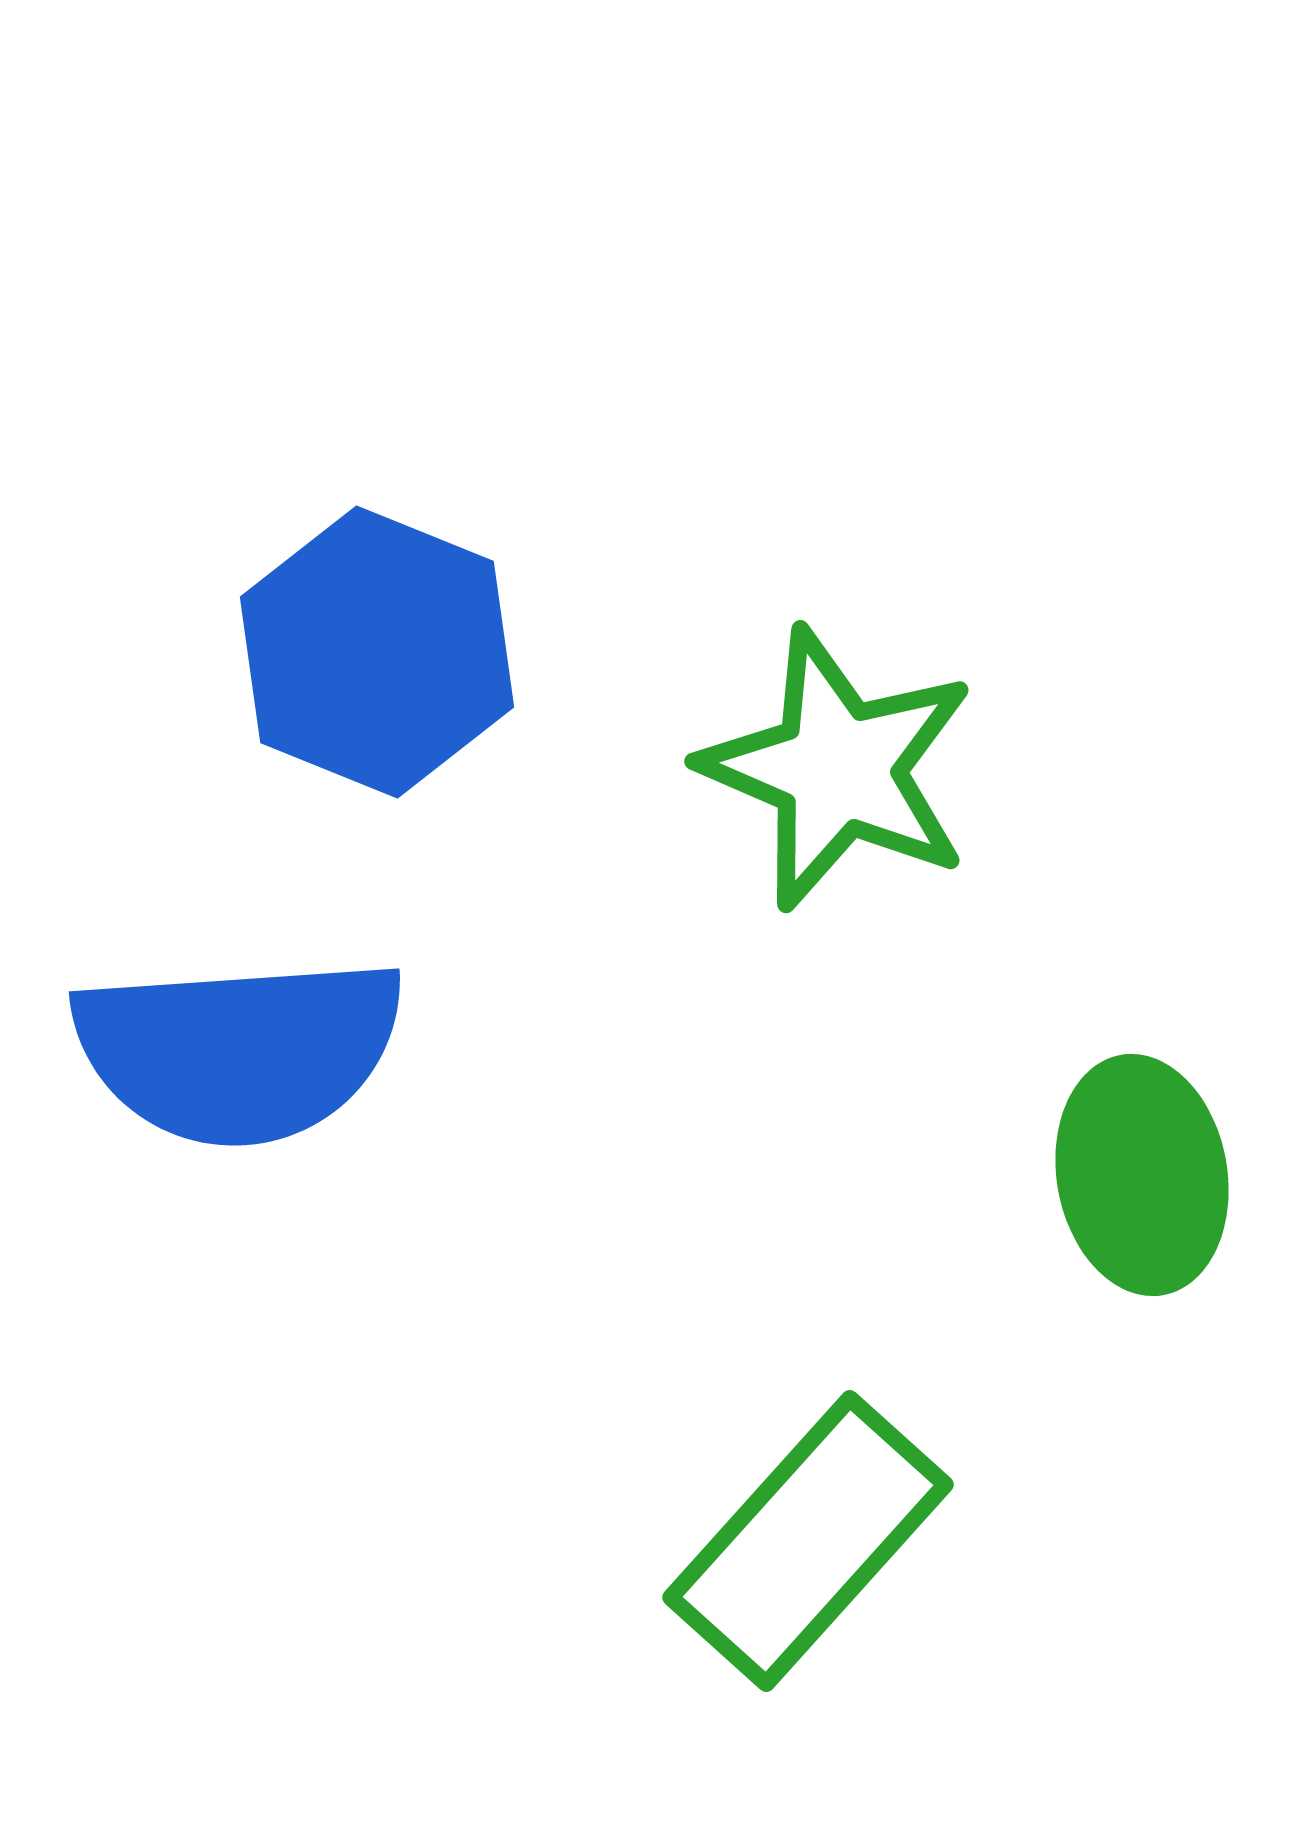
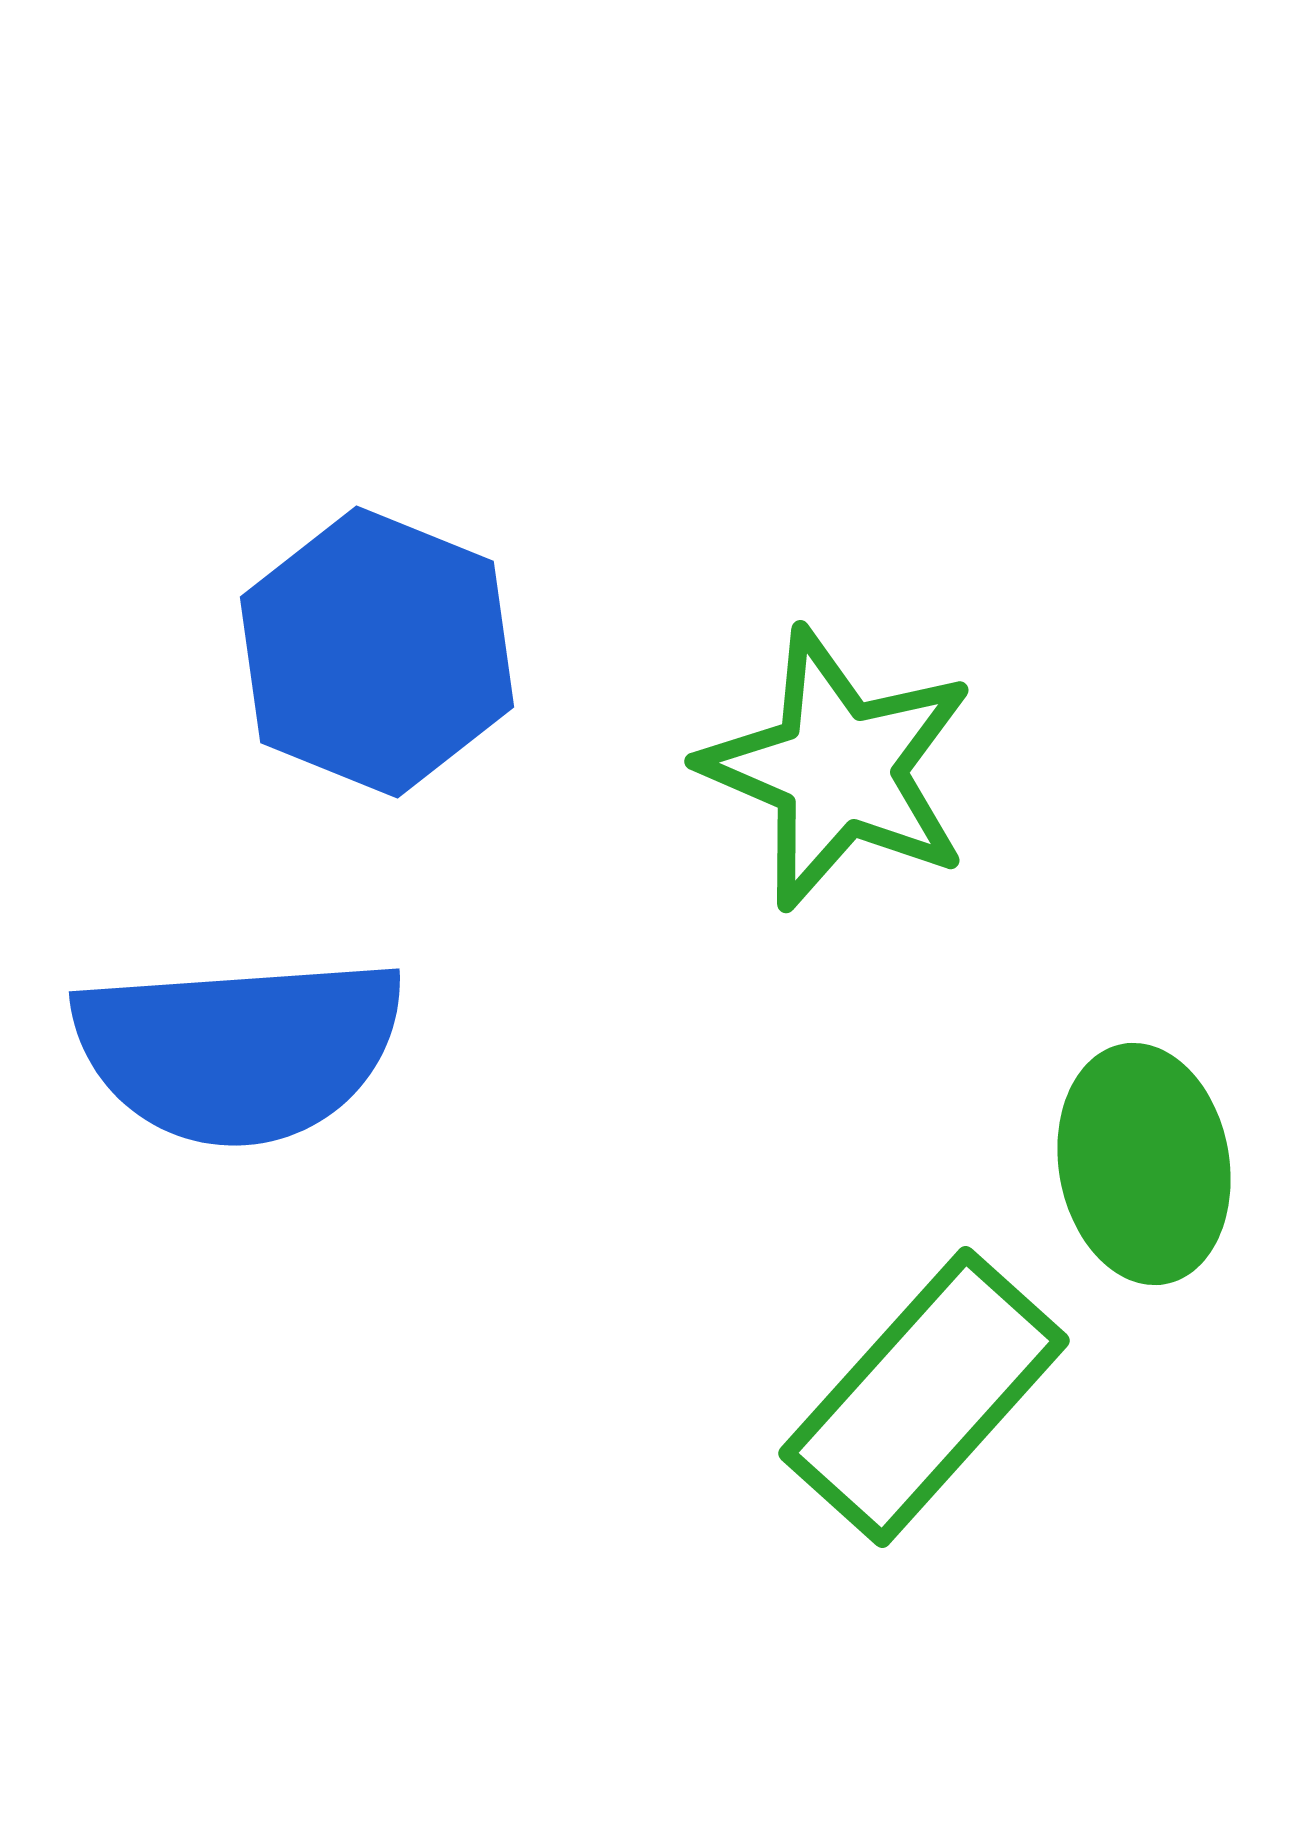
green ellipse: moved 2 px right, 11 px up
green rectangle: moved 116 px right, 144 px up
